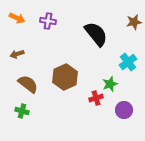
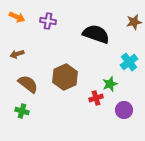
orange arrow: moved 1 px up
black semicircle: rotated 32 degrees counterclockwise
cyan cross: moved 1 px right
